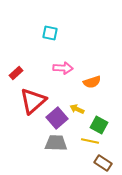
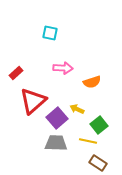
green square: rotated 24 degrees clockwise
yellow line: moved 2 px left
brown rectangle: moved 5 px left
